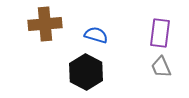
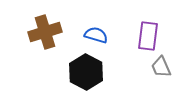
brown cross: moved 8 px down; rotated 12 degrees counterclockwise
purple rectangle: moved 12 px left, 3 px down
